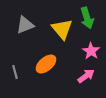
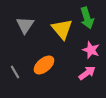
gray triangle: rotated 36 degrees counterclockwise
pink star: moved 1 px up; rotated 12 degrees counterclockwise
orange ellipse: moved 2 px left, 1 px down
gray line: rotated 16 degrees counterclockwise
pink arrow: moved 1 px right, 3 px up
